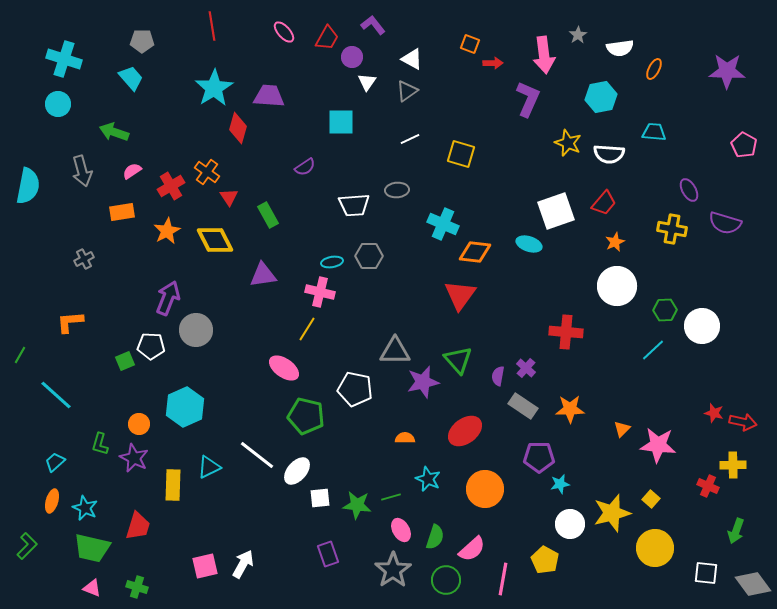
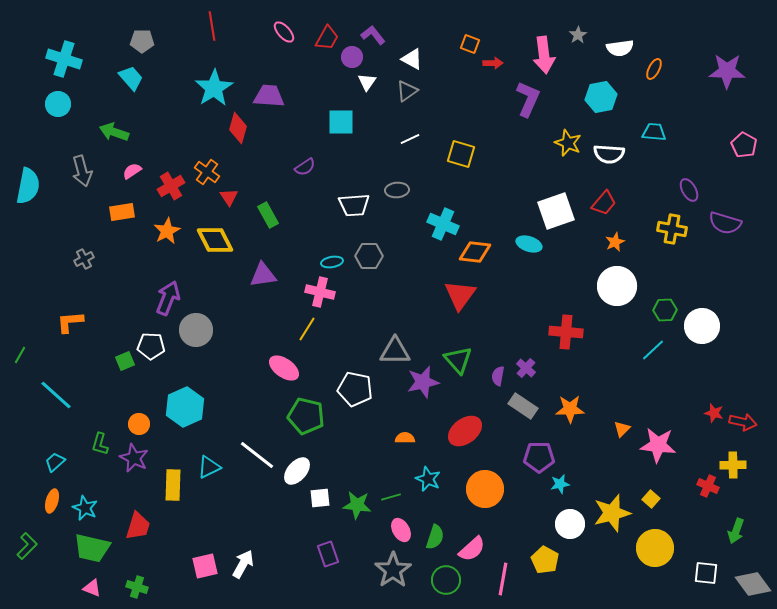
purple L-shape at (373, 25): moved 10 px down
